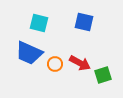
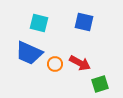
green square: moved 3 px left, 9 px down
